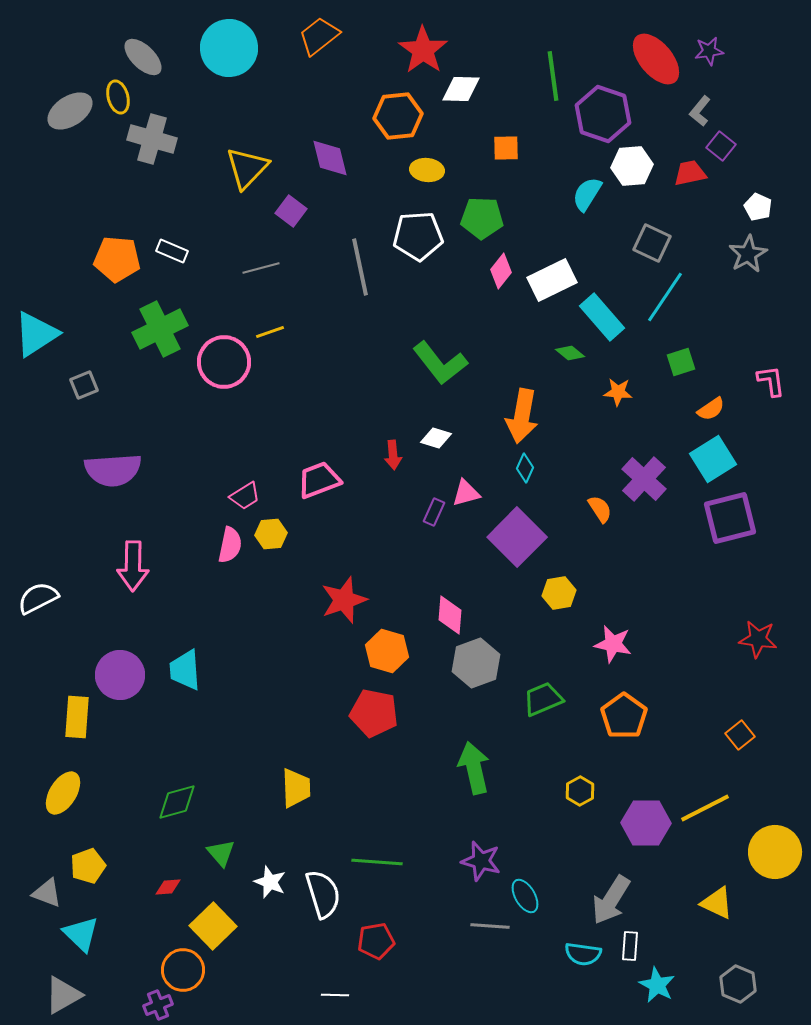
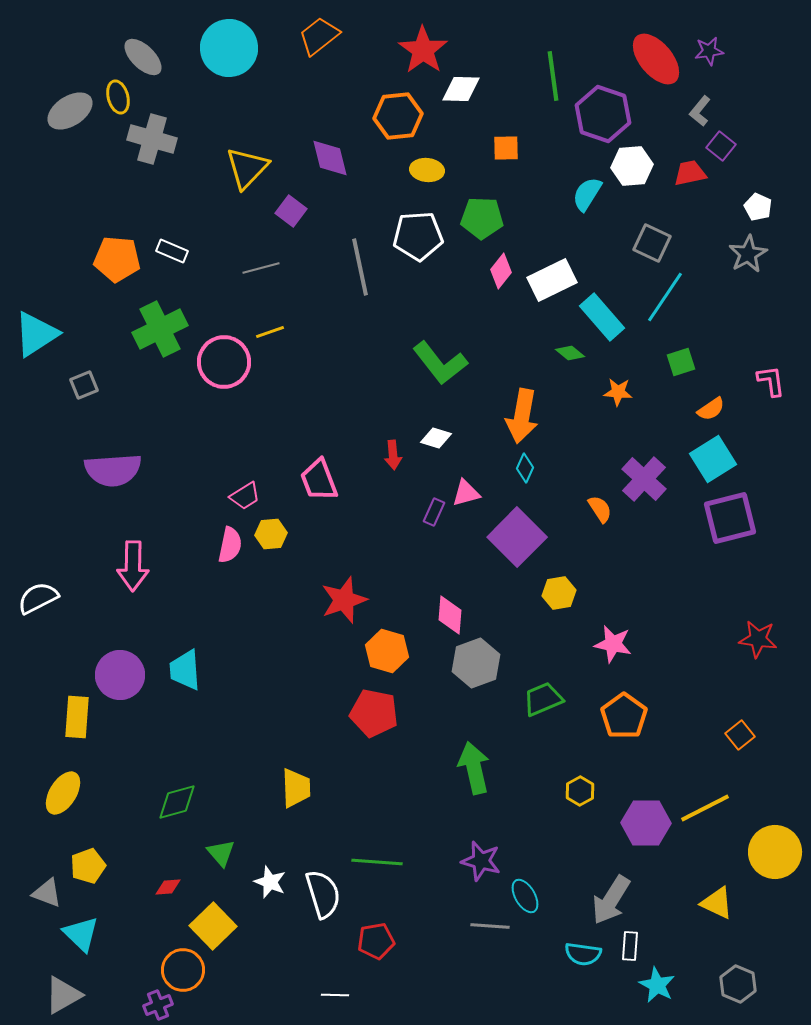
pink trapezoid at (319, 480): rotated 90 degrees counterclockwise
